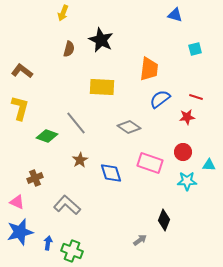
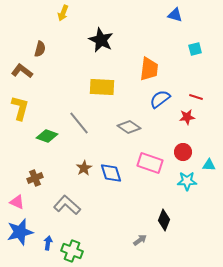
brown semicircle: moved 29 px left
gray line: moved 3 px right
brown star: moved 4 px right, 8 px down
